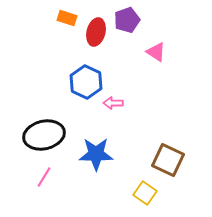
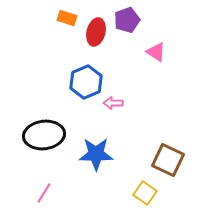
blue hexagon: rotated 12 degrees clockwise
black ellipse: rotated 6 degrees clockwise
pink line: moved 16 px down
